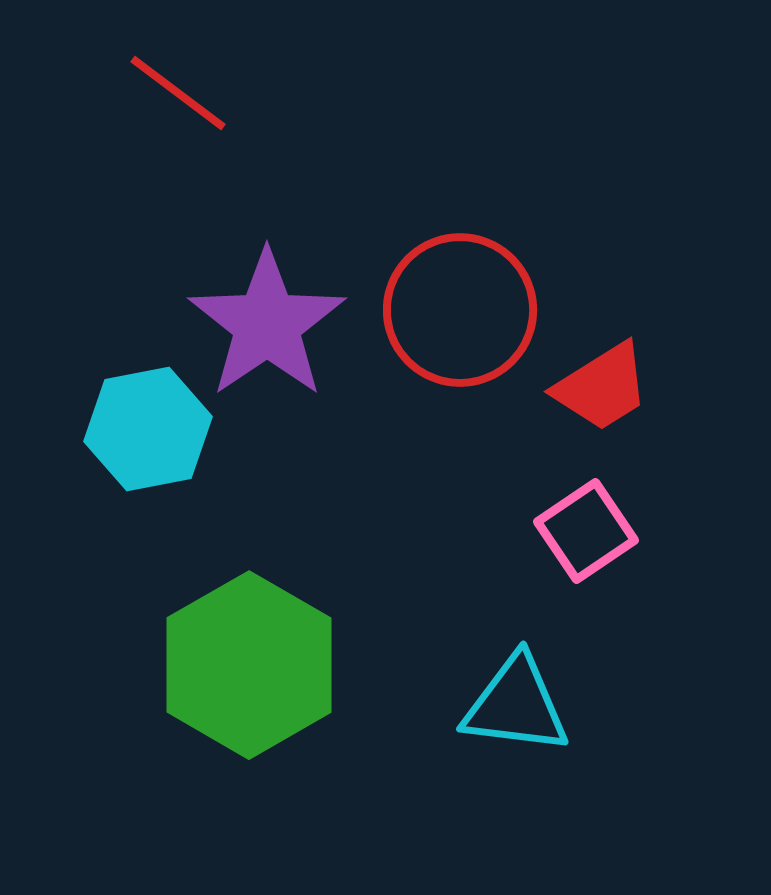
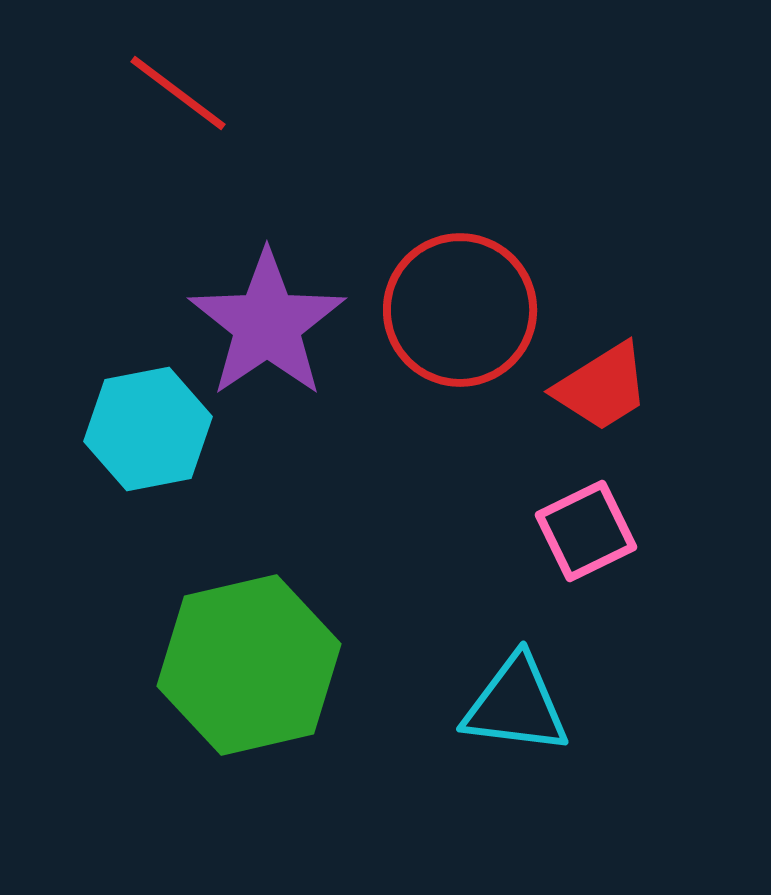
pink square: rotated 8 degrees clockwise
green hexagon: rotated 17 degrees clockwise
